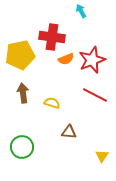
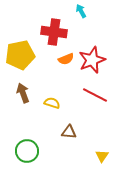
red cross: moved 2 px right, 5 px up
brown arrow: rotated 12 degrees counterclockwise
green circle: moved 5 px right, 4 px down
